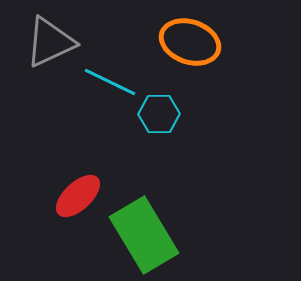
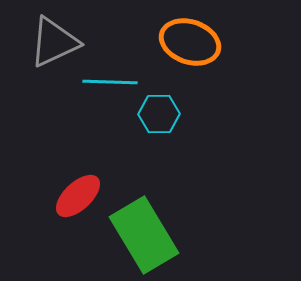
gray triangle: moved 4 px right
cyan line: rotated 24 degrees counterclockwise
